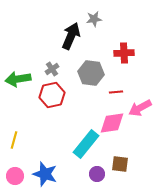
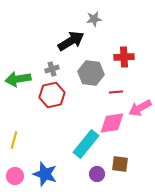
black arrow: moved 5 px down; rotated 36 degrees clockwise
red cross: moved 4 px down
gray cross: rotated 16 degrees clockwise
